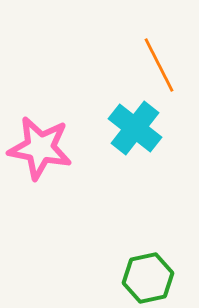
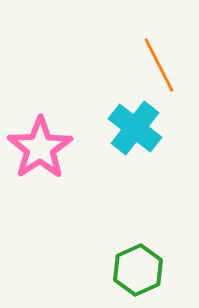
pink star: rotated 28 degrees clockwise
green hexagon: moved 10 px left, 8 px up; rotated 12 degrees counterclockwise
